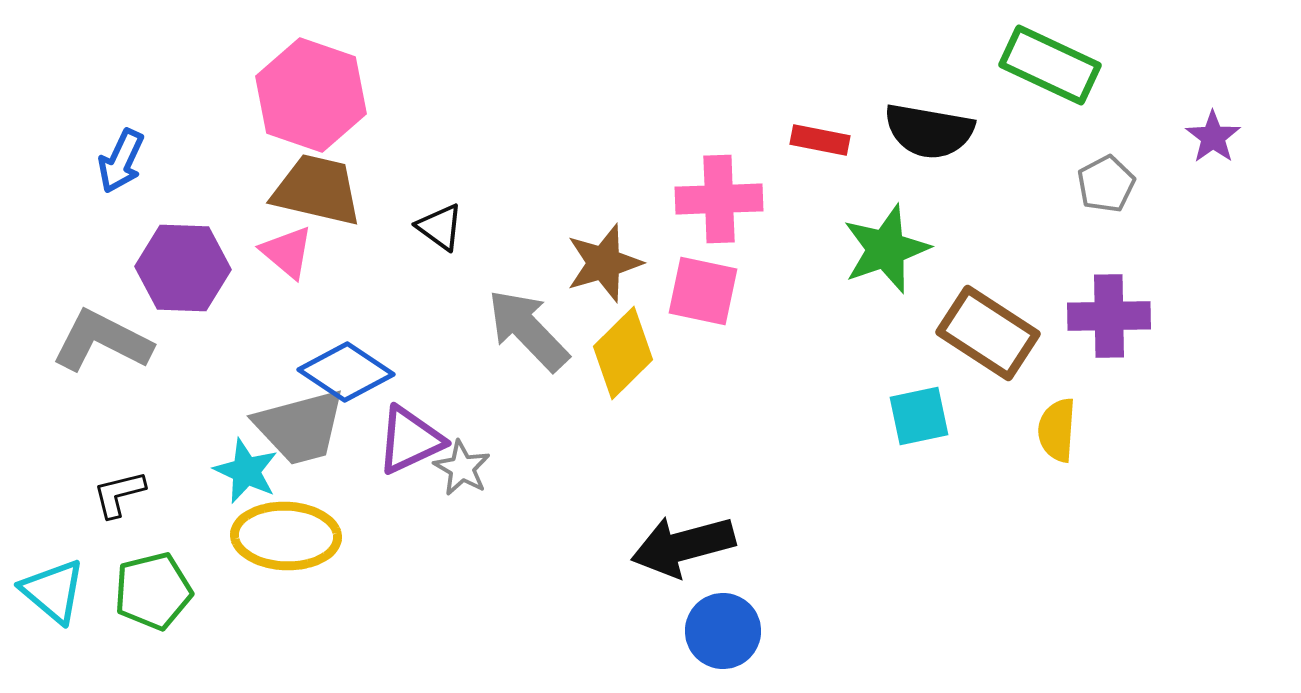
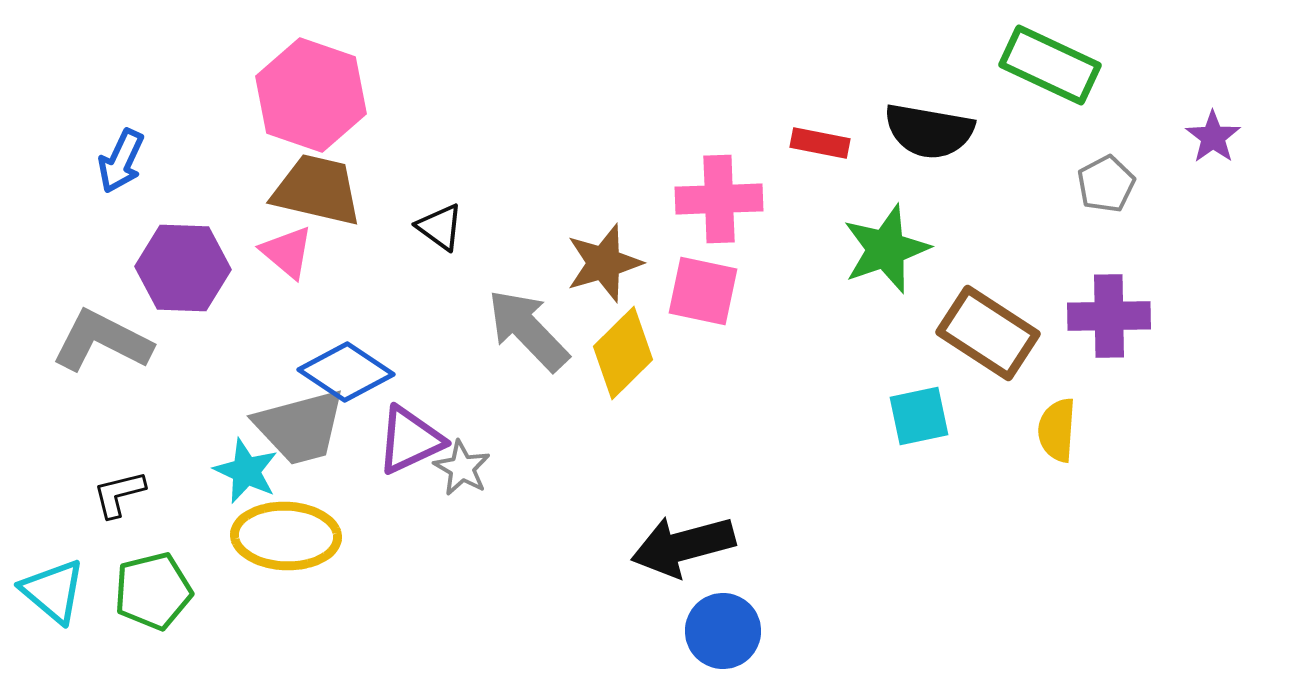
red rectangle: moved 3 px down
